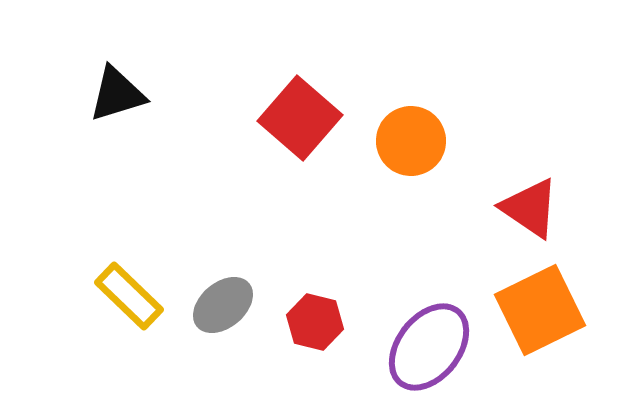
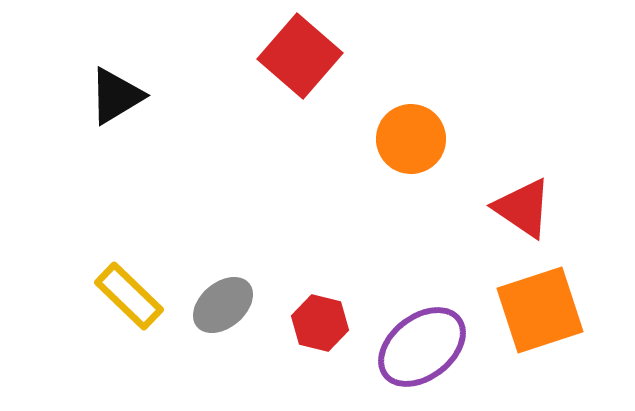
black triangle: moved 1 px left, 2 px down; rotated 14 degrees counterclockwise
red square: moved 62 px up
orange circle: moved 2 px up
red triangle: moved 7 px left
orange square: rotated 8 degrees clockwise
red hexagon: moved 5 px right, 1 px down
purple ellipse: moved 7 px left; rotated 14 degrees clockwise
